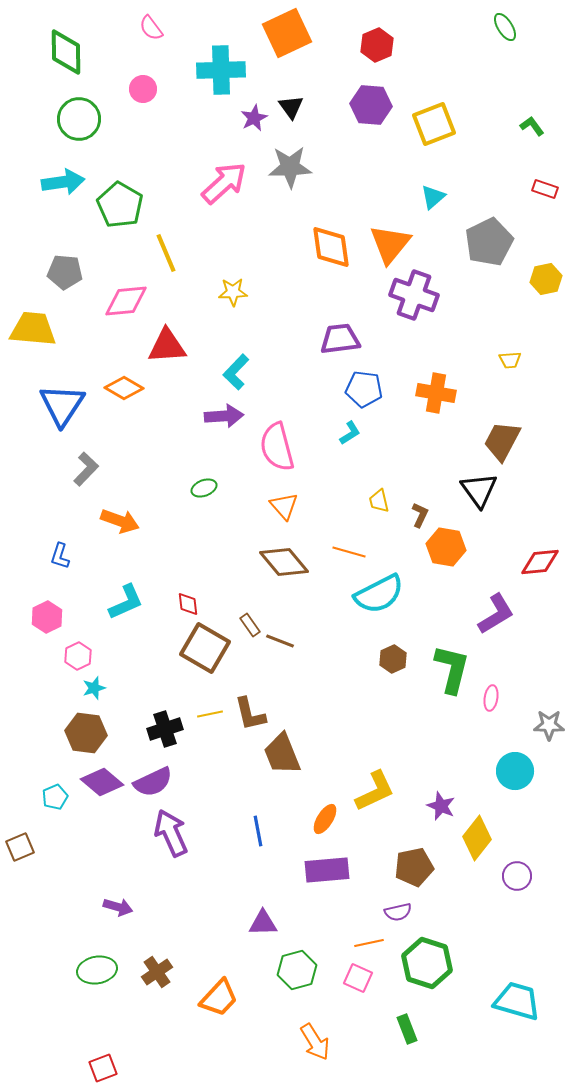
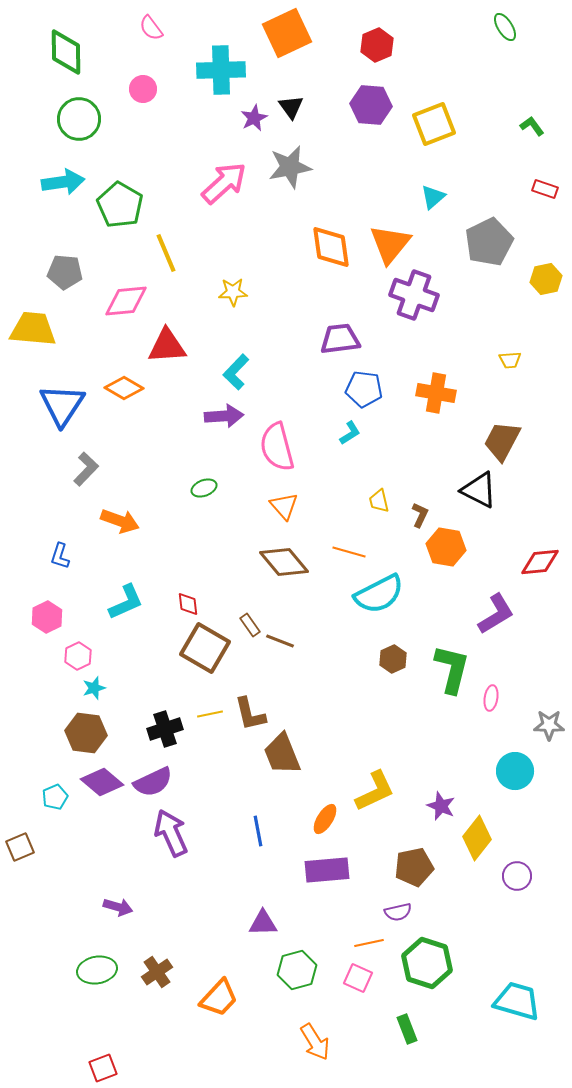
gray star at (290, 167): rotated 9 degrees counterclockwise
black triangle at (479, 490): rotated 27 degrees counterclockwise
